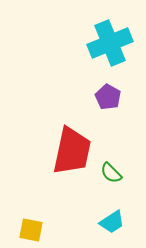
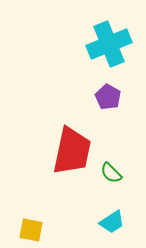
cyan cross: moved 1 px left, 1 px down
